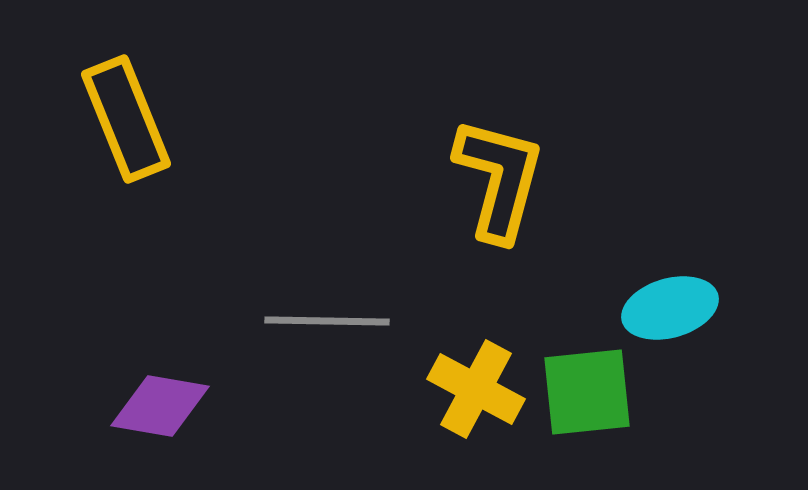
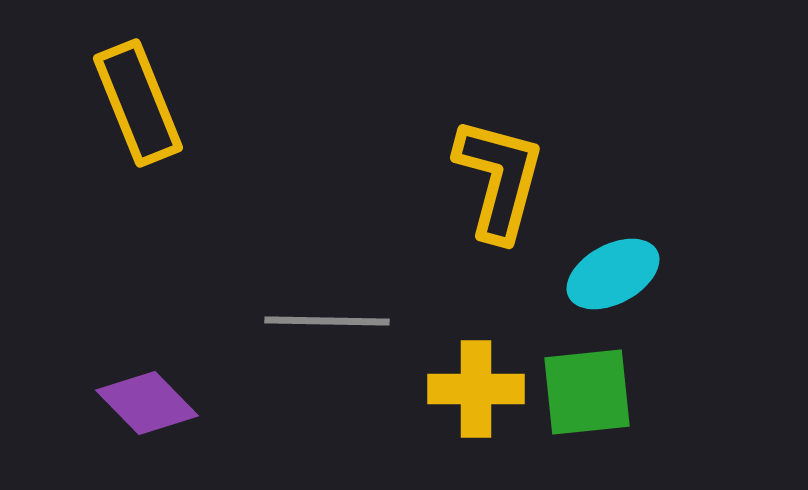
yellow rectangle: moved 12 px right, 16 px up
cyan ellipse: moved 57 px left, 34 px up; rotated 12 degrees counterclockwise
yellow cross: rotated 28 degrees counterclockwise
purple diamond: moved 13 px left, 3 px up; rotated 36 degrees clockwise
